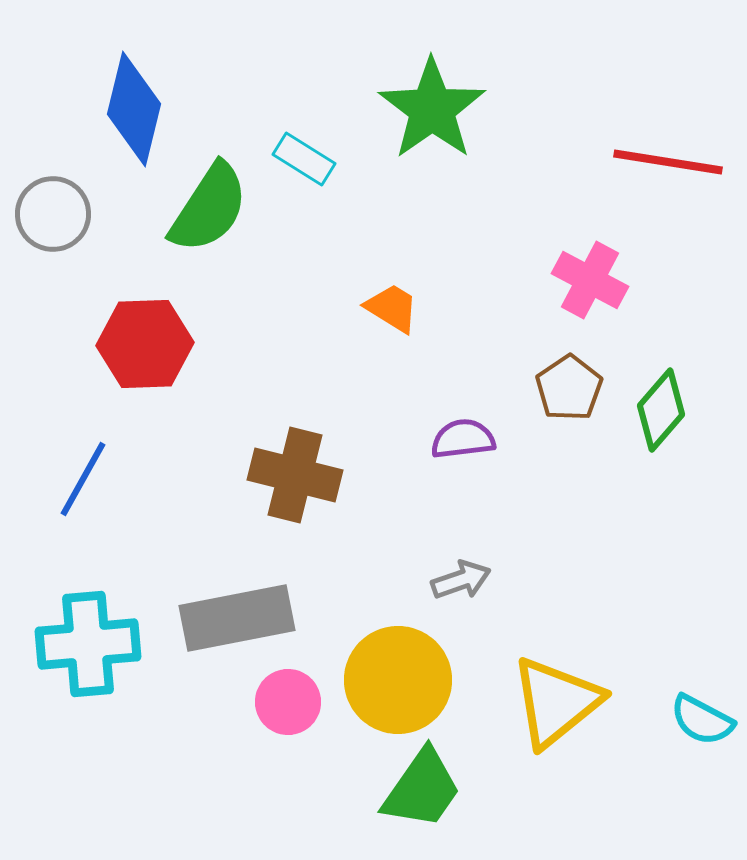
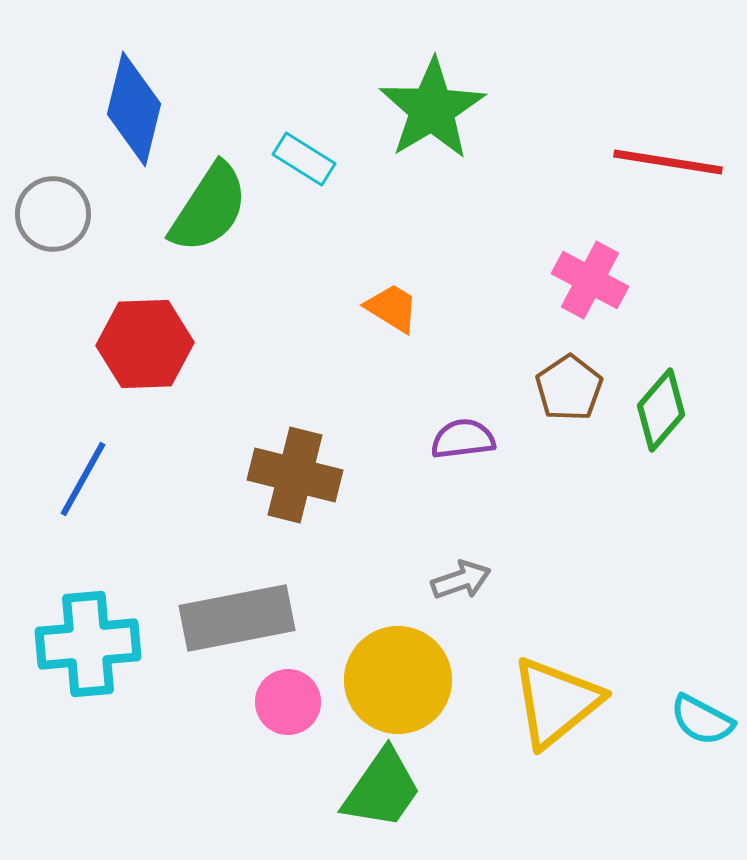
green star: rotated 4 degrees clockwise
green trapezoid: moved 40 px left
